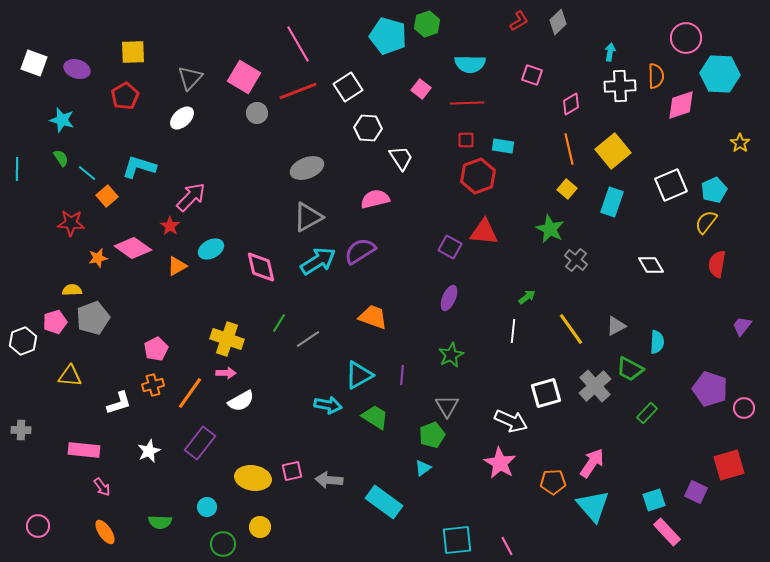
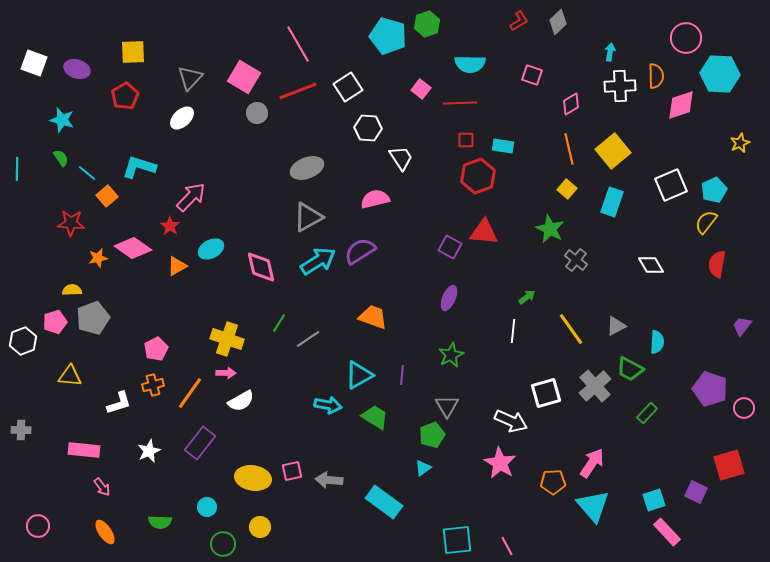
red line at (467, 103): moved 7 px left
yellow star at (740, 143): rotated 12 degrees clockwise
